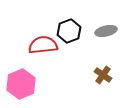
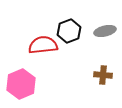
gray ellipse: moved 1 px left
brown cross: rotated 30 degrees counterclockwise
